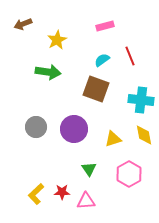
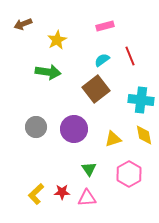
brown square: rotated 32 degrees clockwise
pink triangle: moved 1 px right, 3 px up
